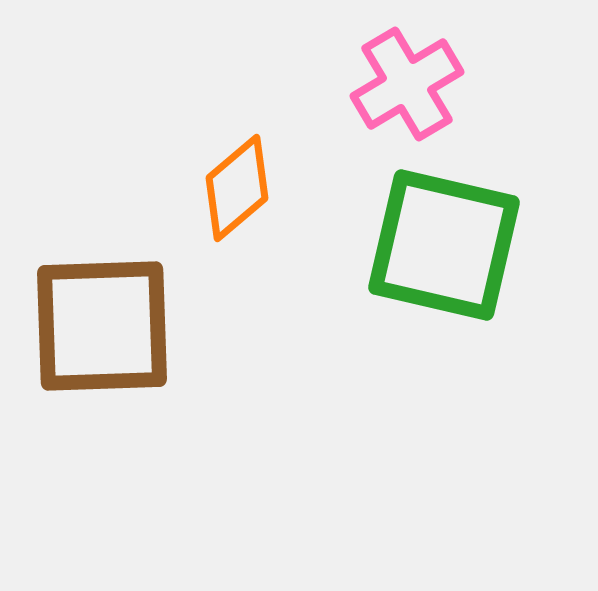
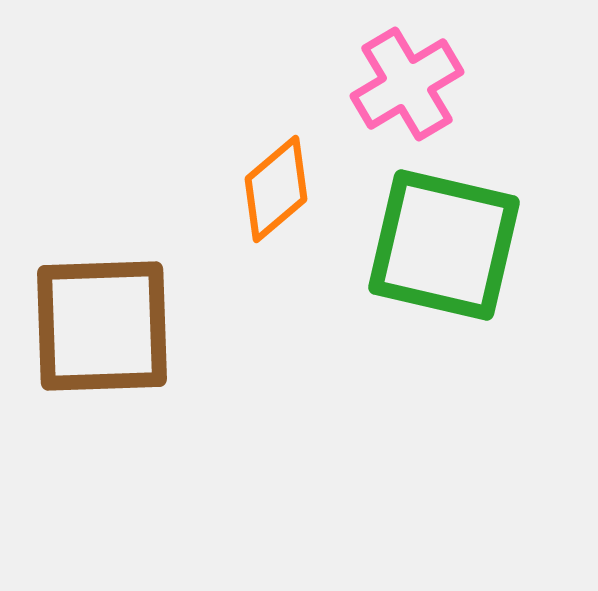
orange diamond: moved 39 px right, 1 px down
